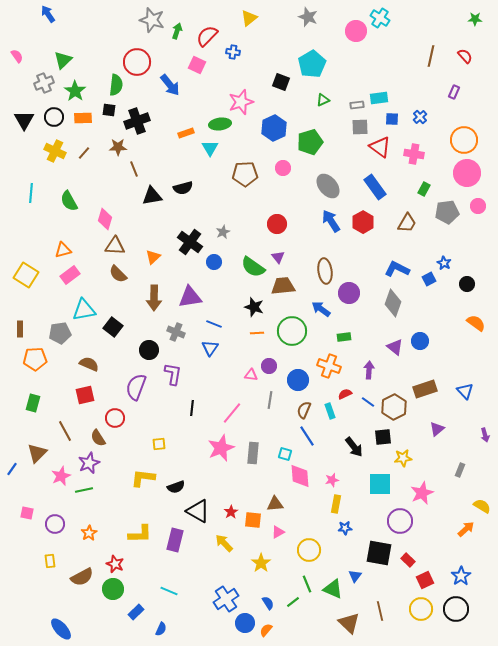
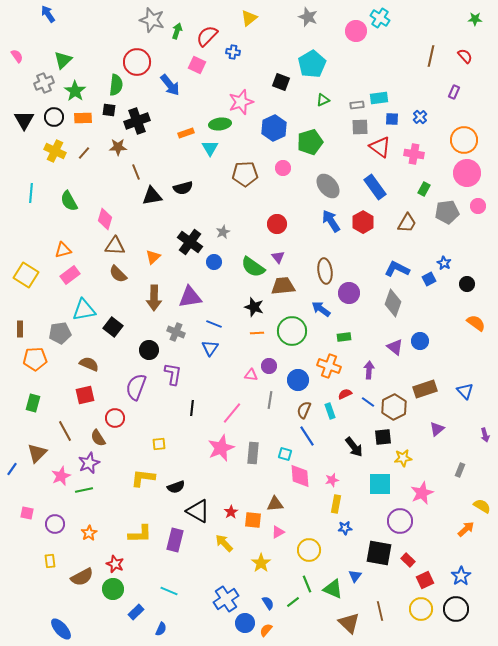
brown line at (134, 169): moved 2 px right, 3 px down
